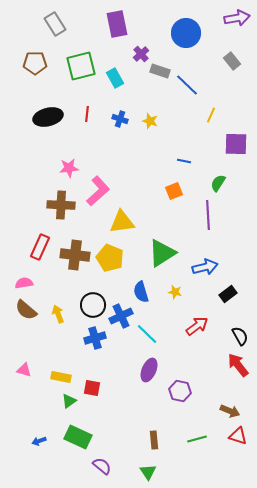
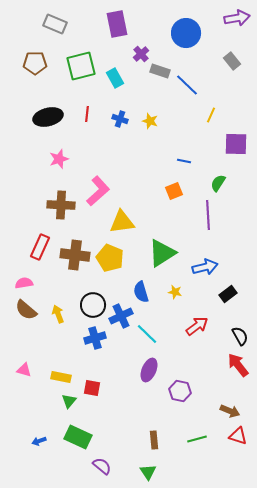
gray rectangle at (55, 24): rotated 35 degrees counterclockwise
pink star at (69, 168): moved 10 px left, 9 px up; rotated 12 degrees counterclockwise
green triangle at (69, 401): rotated 14 degrees counterclockwise
